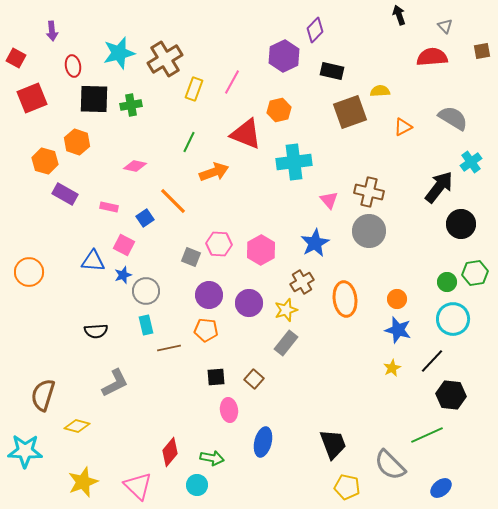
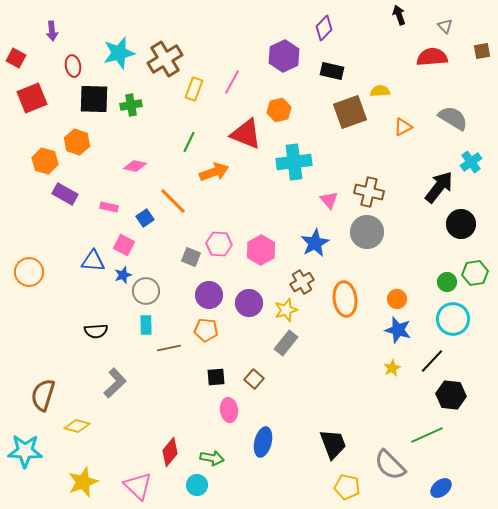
purple diamond at (315, 30): moved 9 px right, 2 px up
gray circle at (369, 231): moved 2 px left, 1 px down
cyan rectangle at (146, 325): rotated 12 degrees clockwise
gray L-shape at (115, 383): rotated 16 degrees counterclockwise
